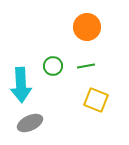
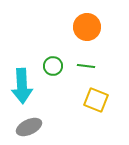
green line: rotated 18 degrees clockwise
cyan arrow: moved 1 px right, 1 px down
gray ellipse: moved 1 px left, 4 px down
